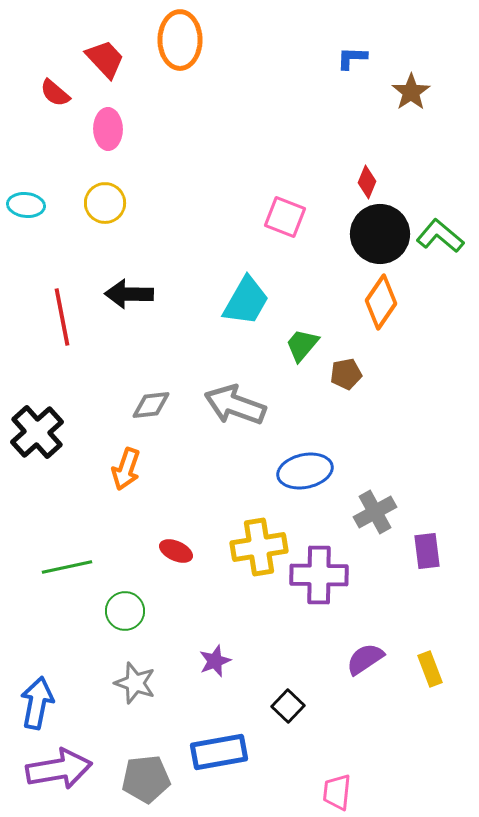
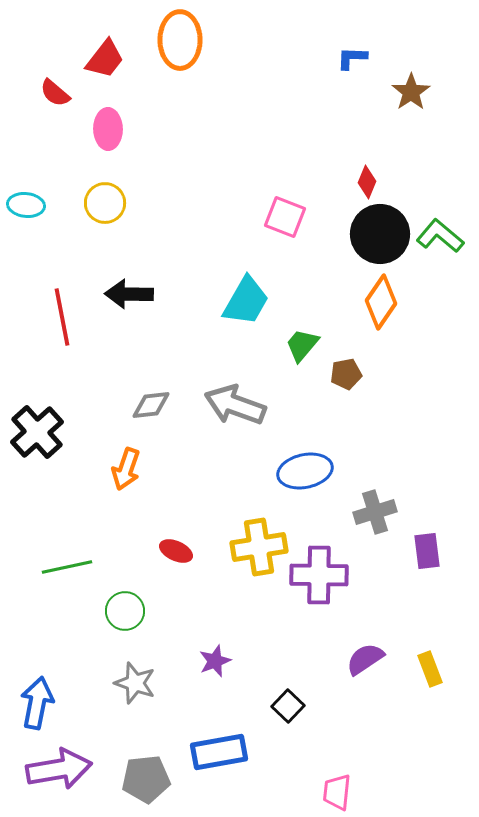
red trapezoid: rotated 81 degrees clockwise
gray cross: rotated 12 degrees clockwise
